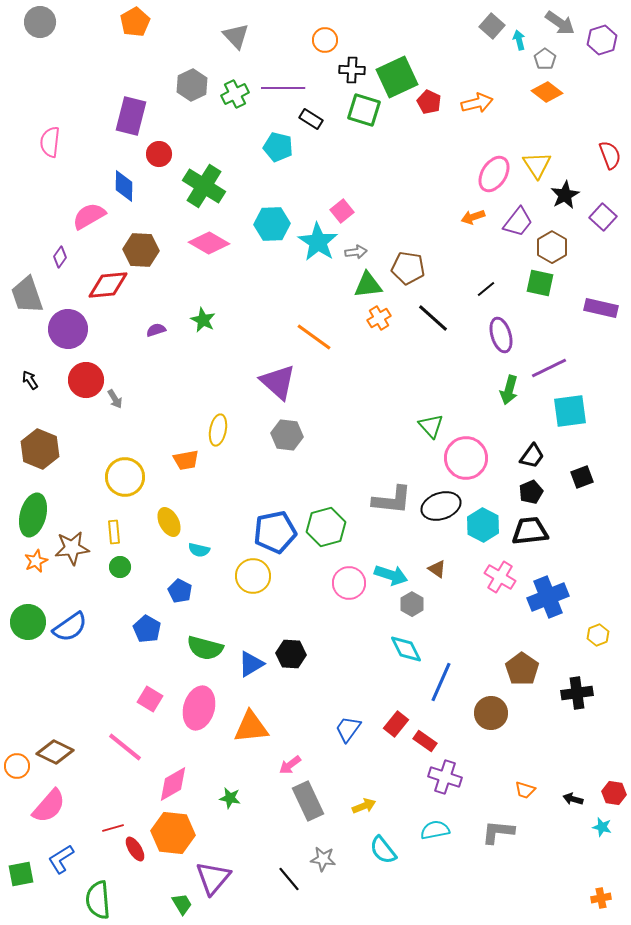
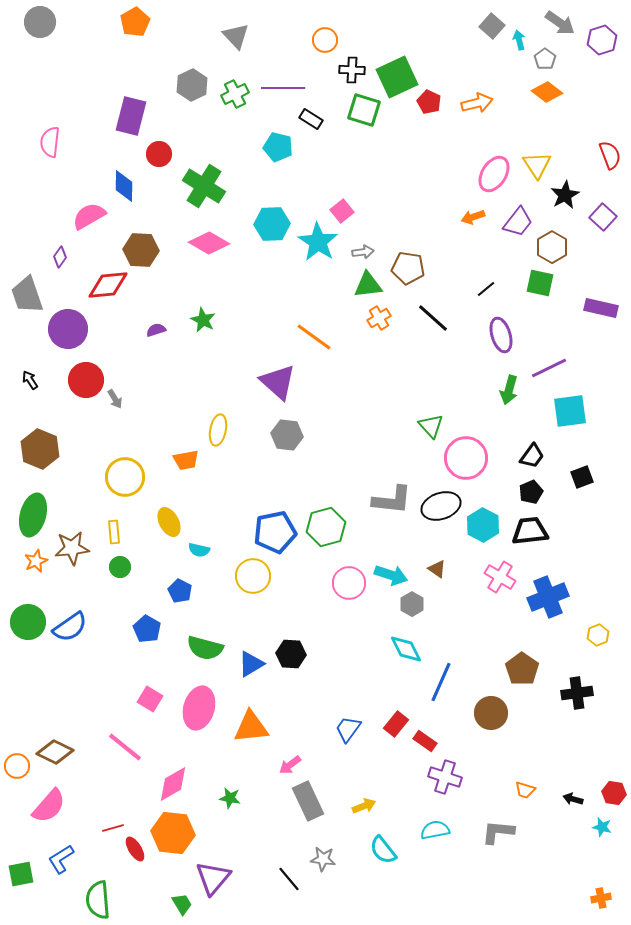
gray arrow at (356, 252): moved 7 px right
